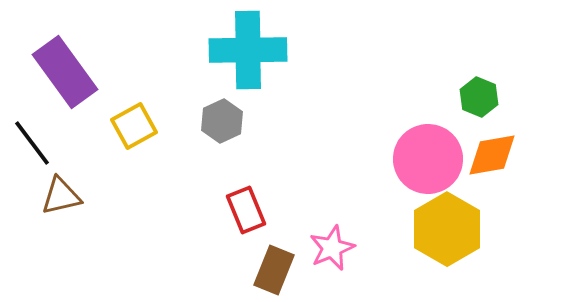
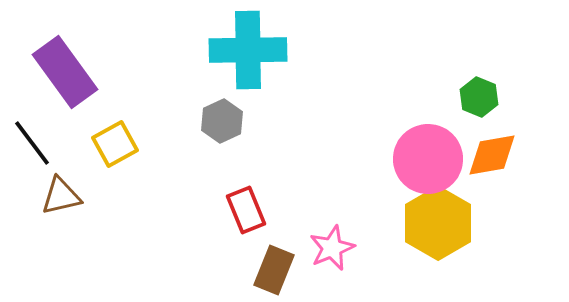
yellow square: moved 19 px left, 18 px down
yellow hexagon: moved 9 px left, 6 px up
